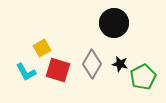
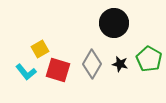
yellow square: moved 2 px left, 1 px down
cyan L-shape: rotated 10 degrees counterclockwise
green pentagon: moved 6 px right, 18 px up; rotated 15 degrees counterclockwise
